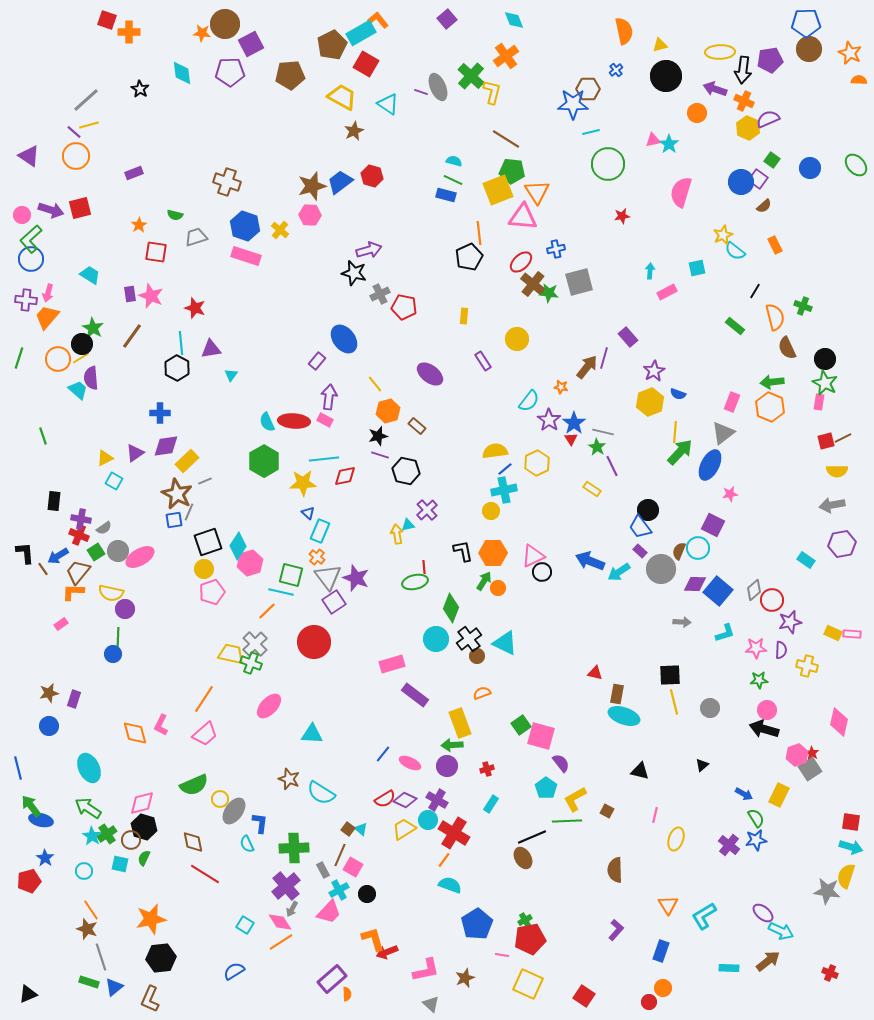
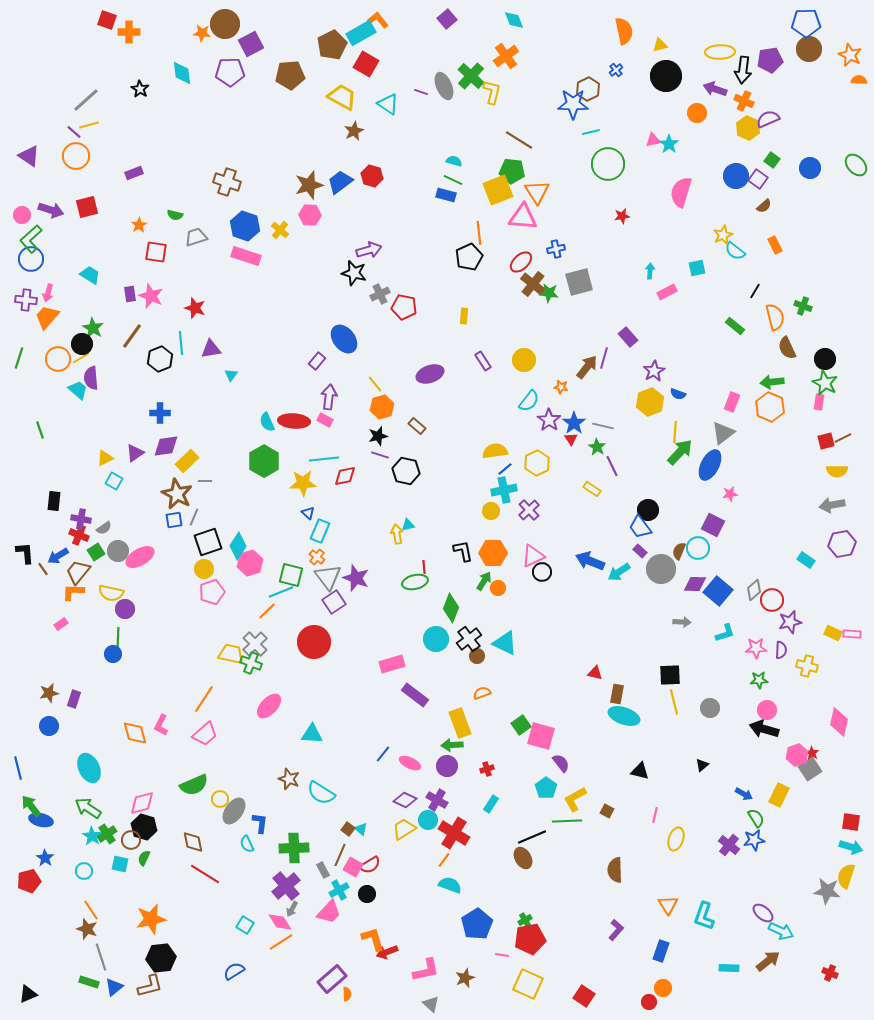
orange star at (850, 53): moved 2 px down
gray ellipse at (438, 87): moved 6 px right, 1 px up
brown hexagon at (588, 89): rotated 25 degrees counterclockwise
brown line at (506, 139): moved 13 px right, 1 px down
blue circle at (741, 182): moved 5 px left, 6 px up
brown star at (312, 186): moved 3 px left, 1 px up
red square at (80, 208): moved 7 px right, 1 px up
yellow circle at (517, 339): moved 7 px right, 21 px down
black hexagon at (177, 368): moved 17 px left, 9 px up; rotated 10 degrees clockwise
purple ellipse at (430, 374): rotated 56 degrees counterclockwise
orange hexagon at (388, 411): moved 6 px left, 4 px up
gray line at (603, 432): moved 6 px up
green line at (43, 436): moved 3 px left, 6 px up
gray line at (205, 481): rotated 24 degrees clockwise
purple cross at (427, 510): moved 102 px right
gray line at (189, 512): moved 5 px right, 5 px down
cyan line at (281, 592): rotated 35 degrees counterclockwise
red semicircle at (385, 799): moved 15 px left, 66 px down
blue star at (756, 840): moved 2 px left
cyan L-shape at (704, 916): rotated 40 degrees counterclockwise
brown L-shape at (150, 999): moved 13 px up; rotated 128 degrees counterclockwise
